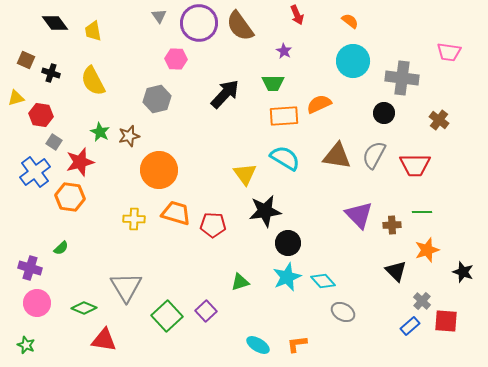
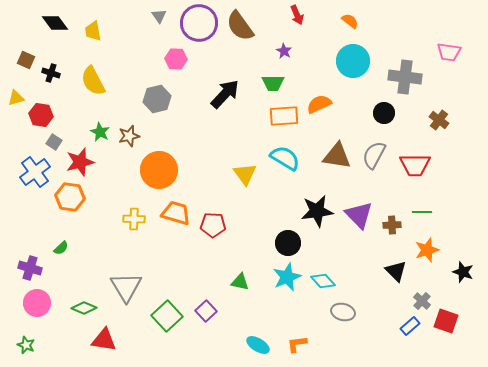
gray cross at (402, 78): moved 3 px right, 1 px up
black star at (265, 211): moved 52 px right
green triangle at (240, 282): rotated 30 degrees clockwise
gray ellipse at (343, 312): rotated 15 degrees counterclockwise
red square at (446, 321): rotated 15 degrees clockwise
